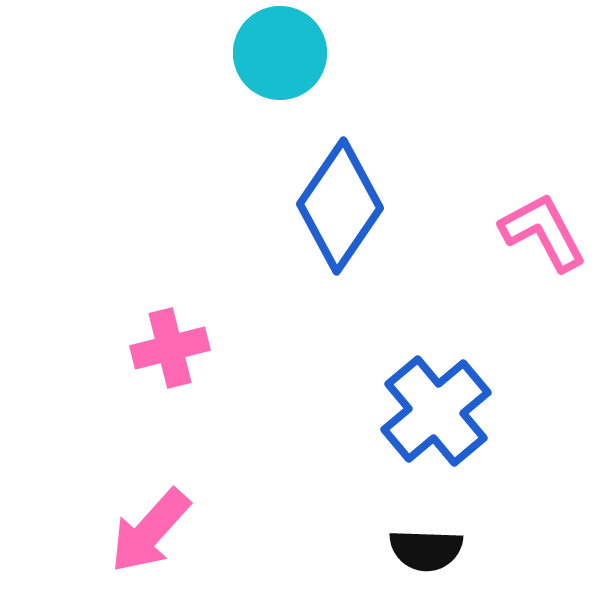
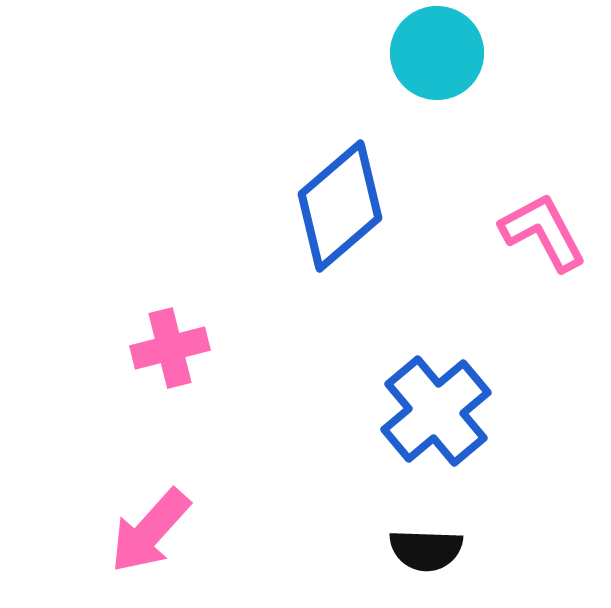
cyan circle: moved 157 px right
blue diamond: rotated 15 degrees clockwise
